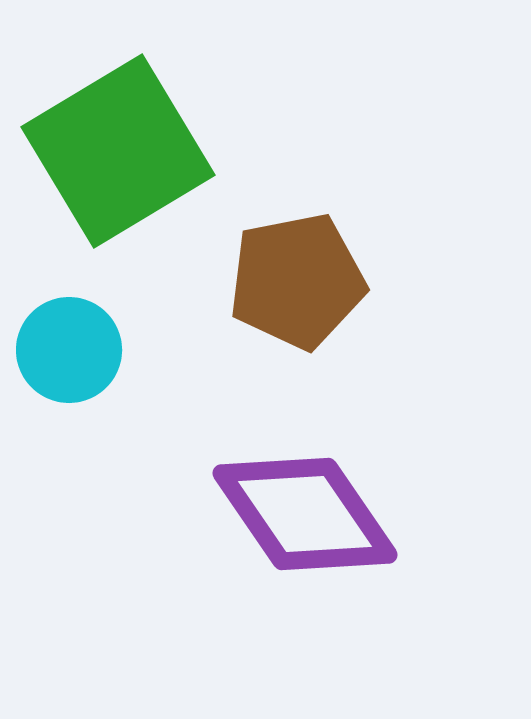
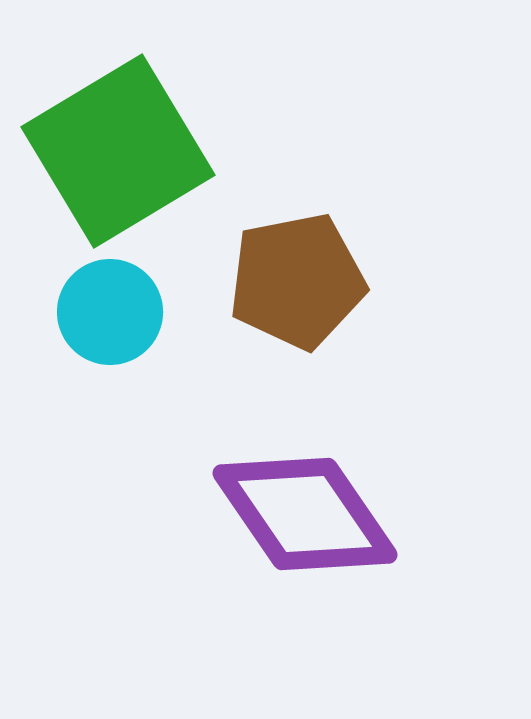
cyan circle: moved 41 px right, 38 px up
